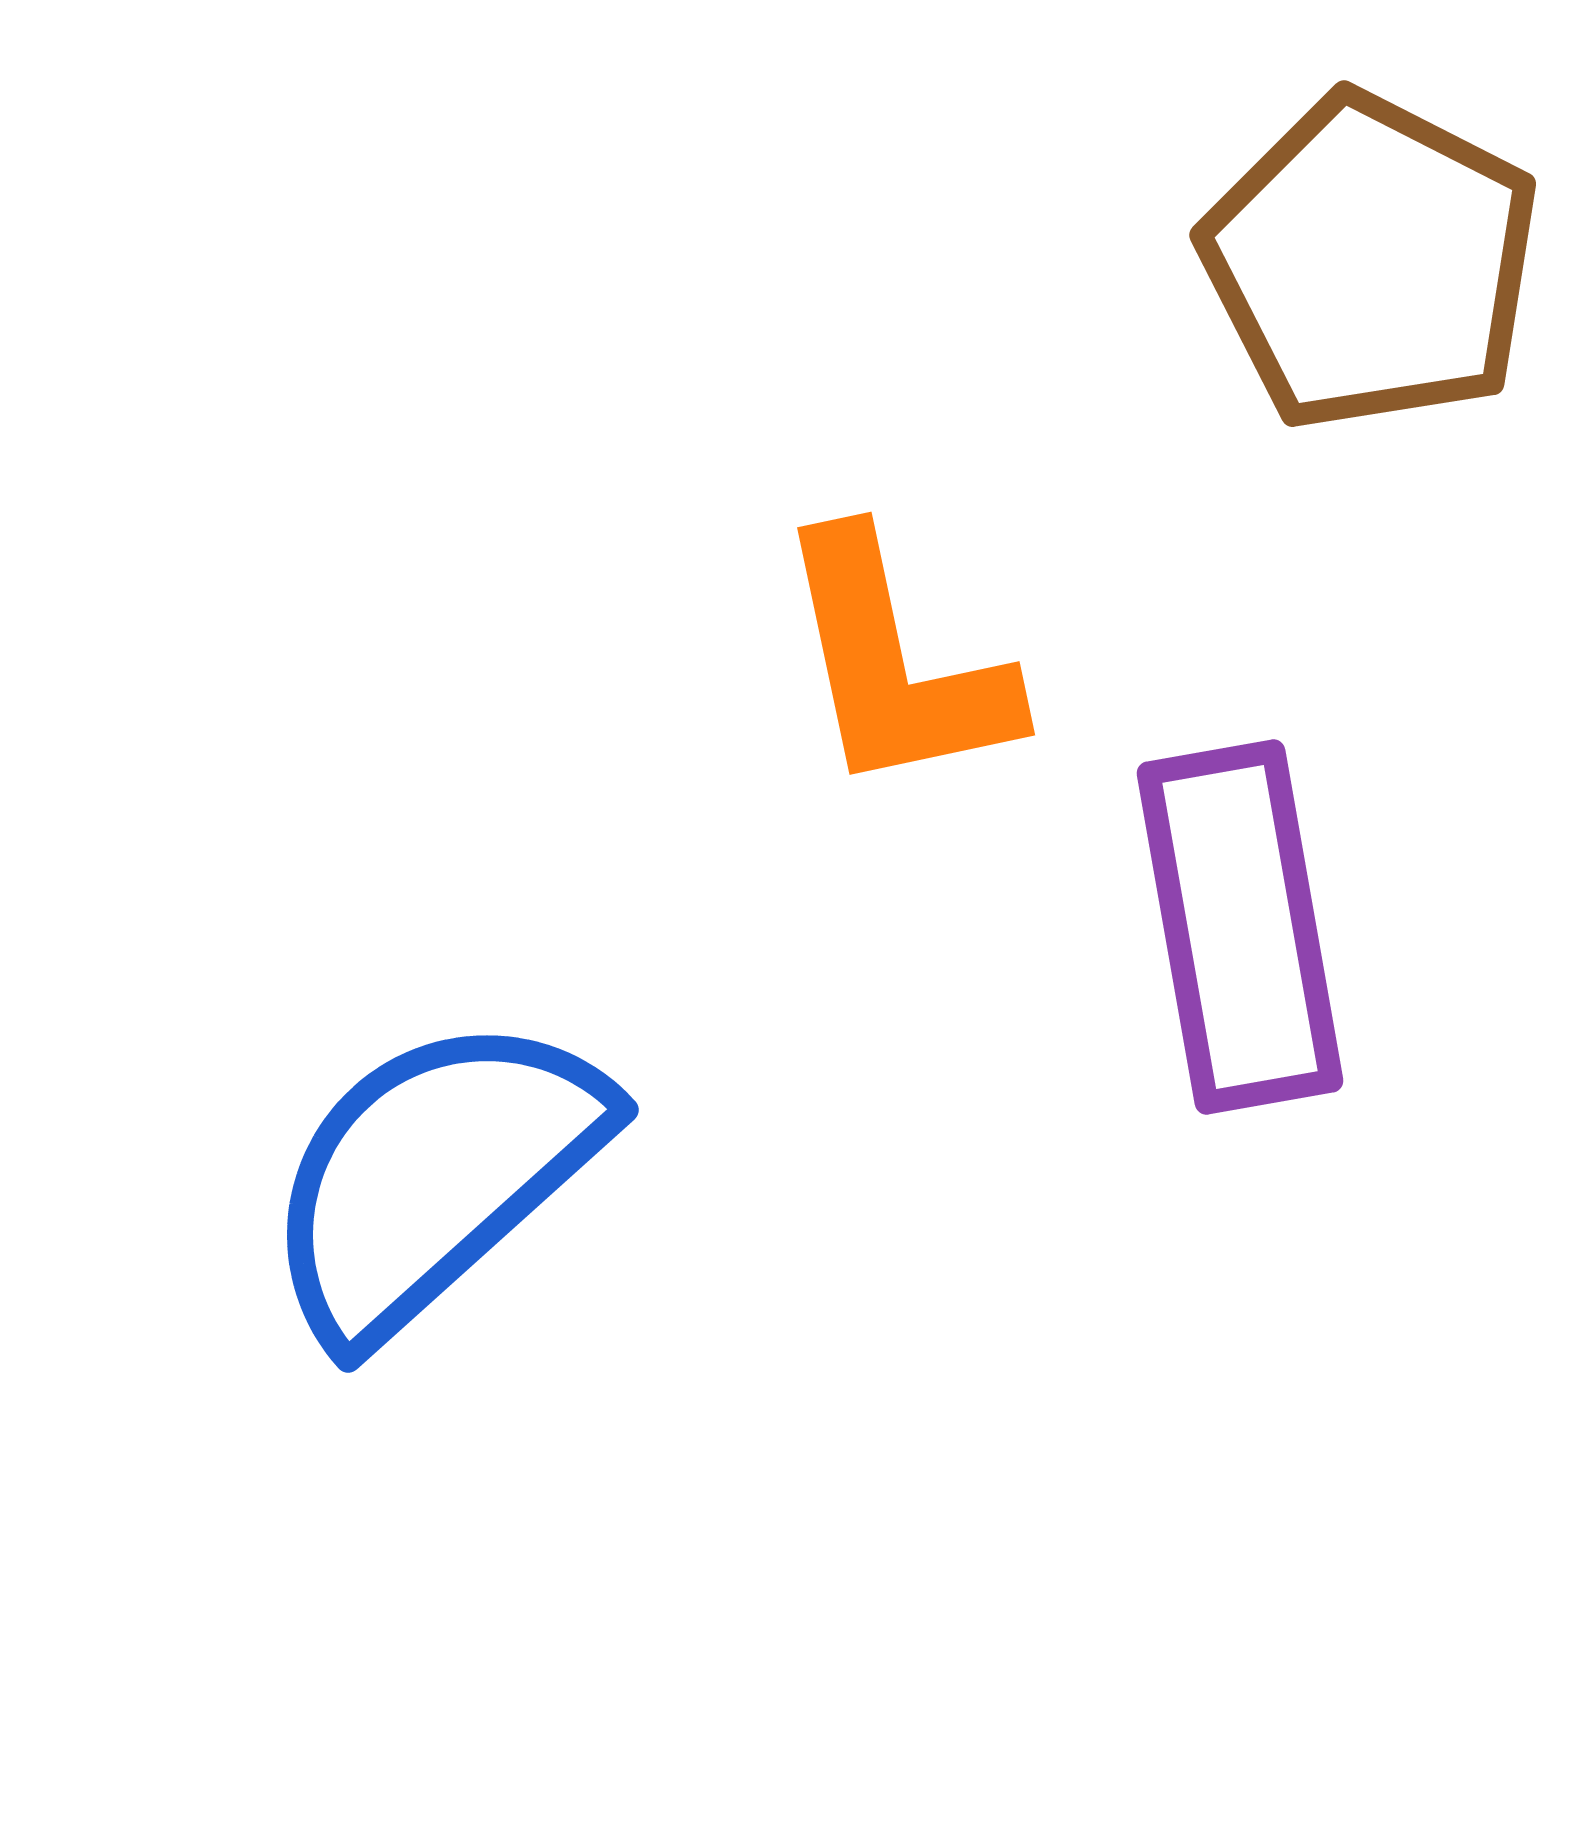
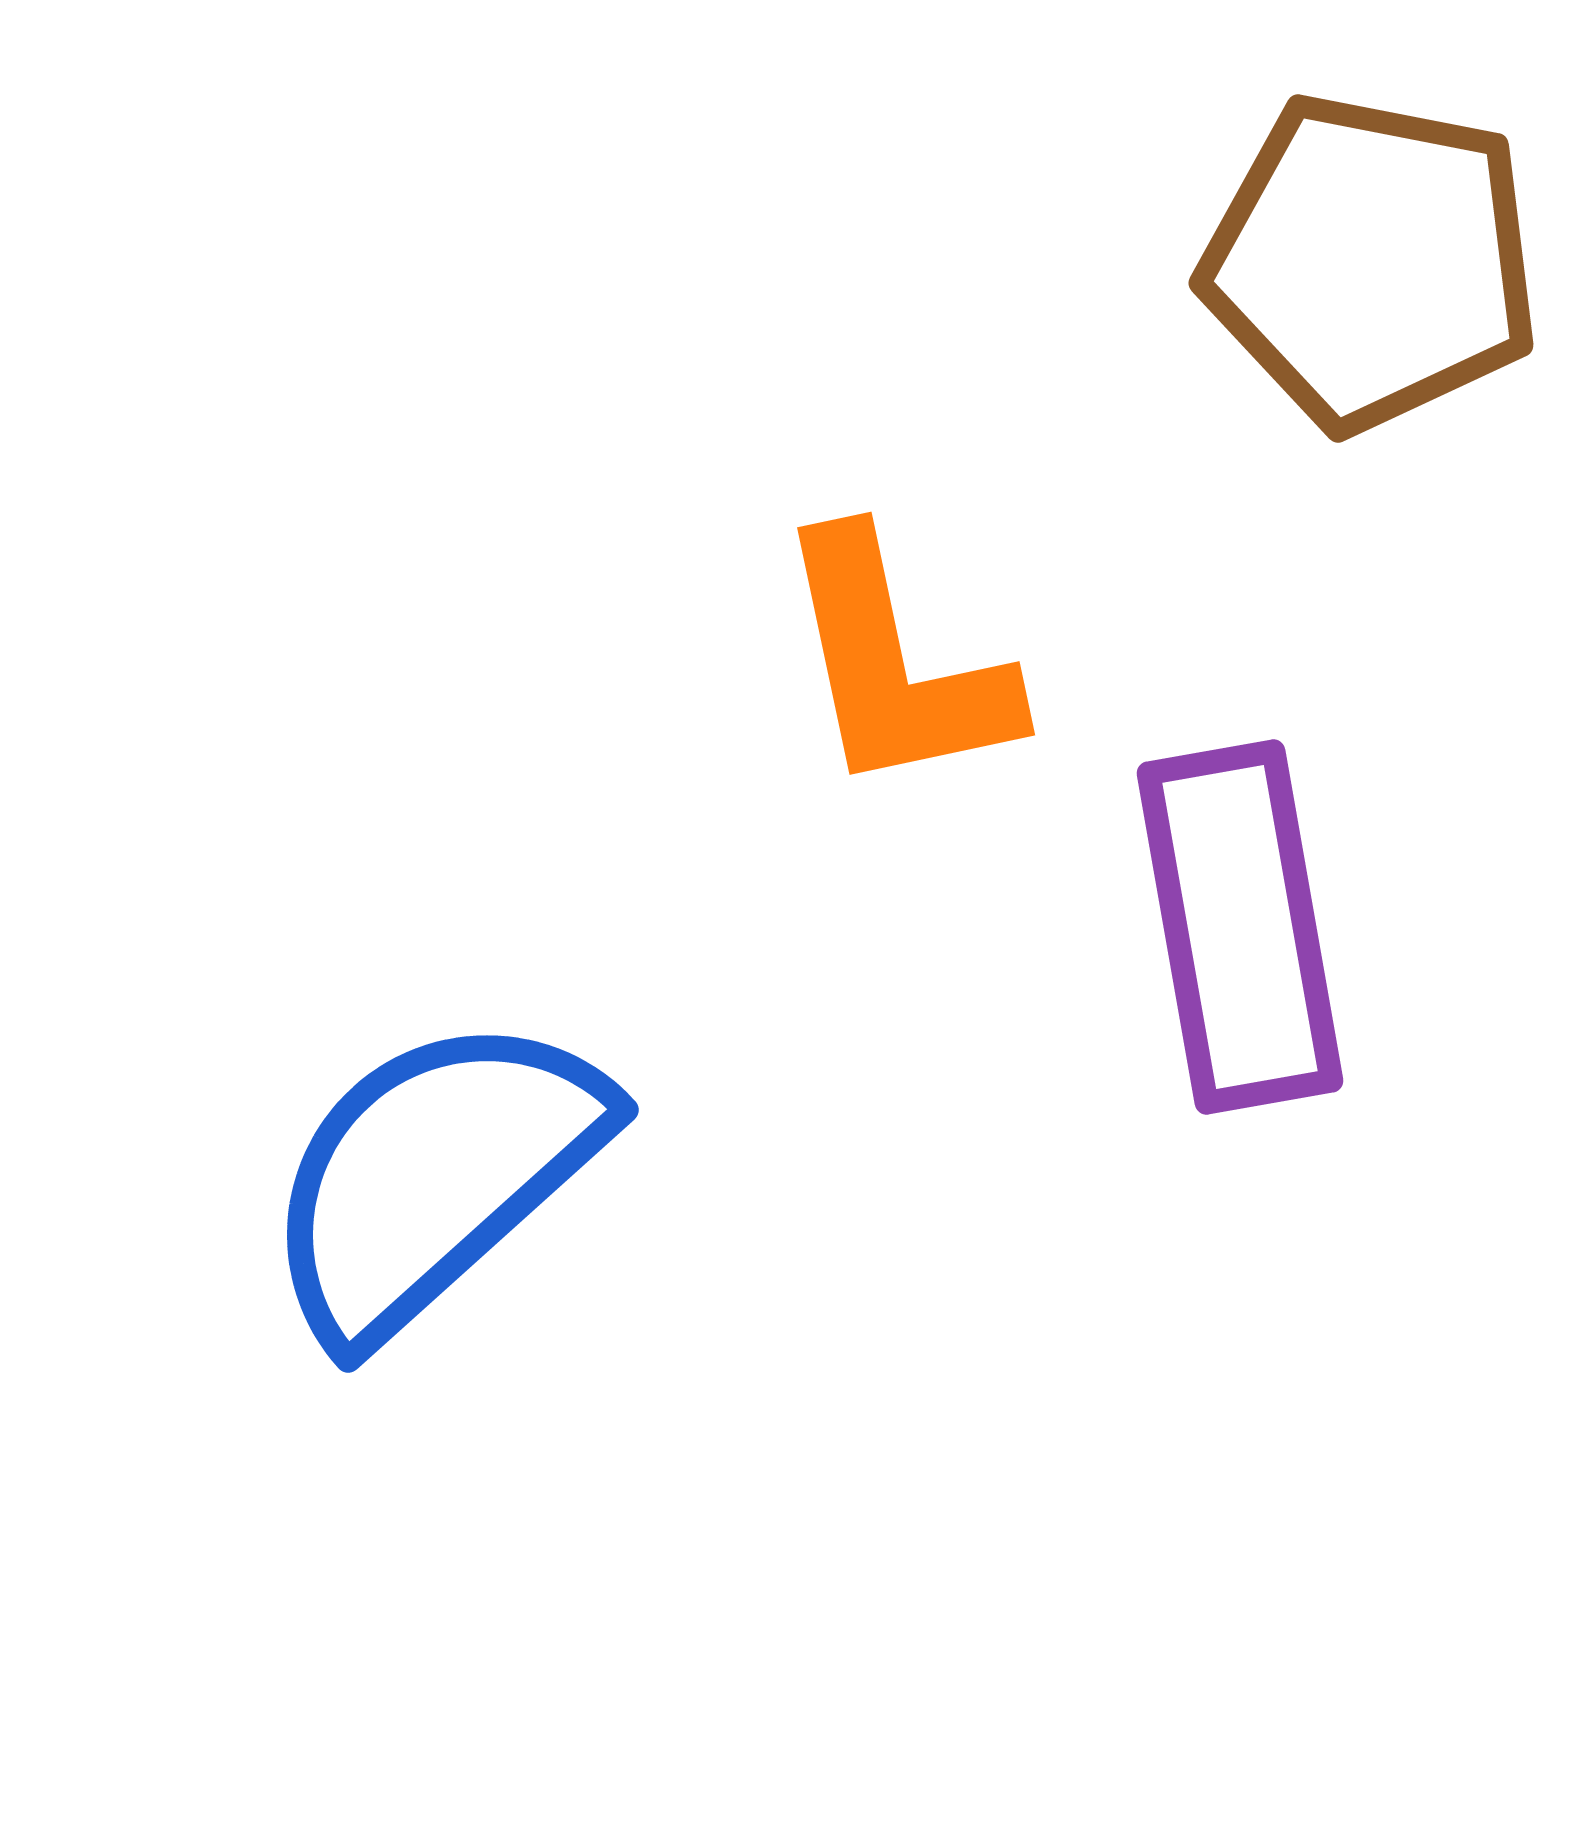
brown pentagon: rotated 16 degrees counterclockwise
